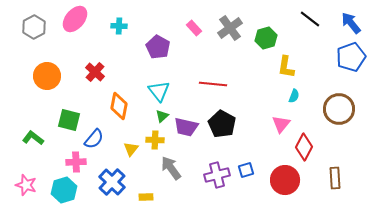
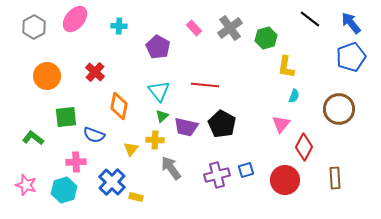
red line: moved 8 px left, 1 px down
green square: moved 3 px left, 3 px up; rotated 20 degrees counterclockwise
blue semicircle: moved 4 px up; rotated 70 degrees clockwise
yellow rectangle: moved 10 px left; rotated 16 degrees clockwise
